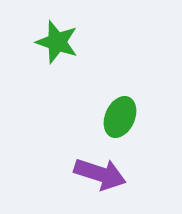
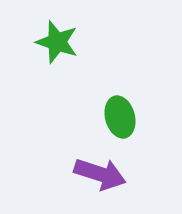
green ellipse: rotated 39 degrees counterclockwise
